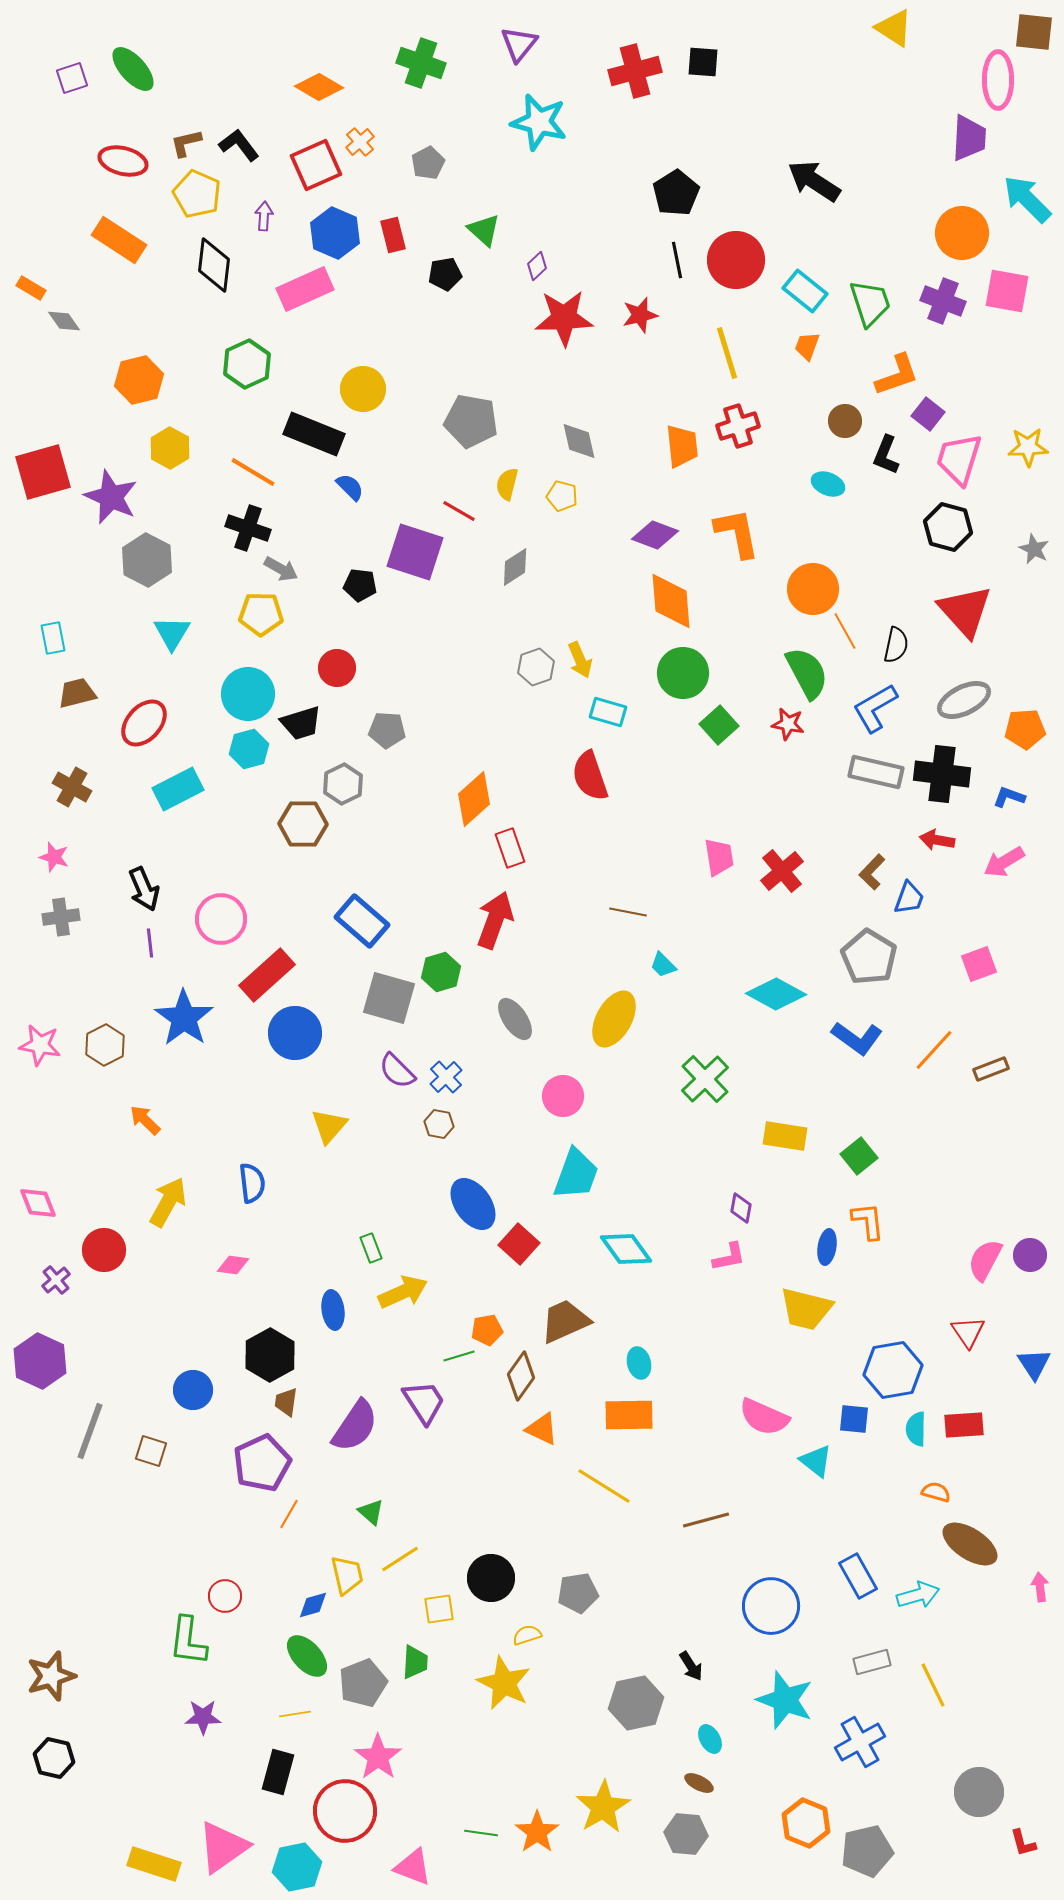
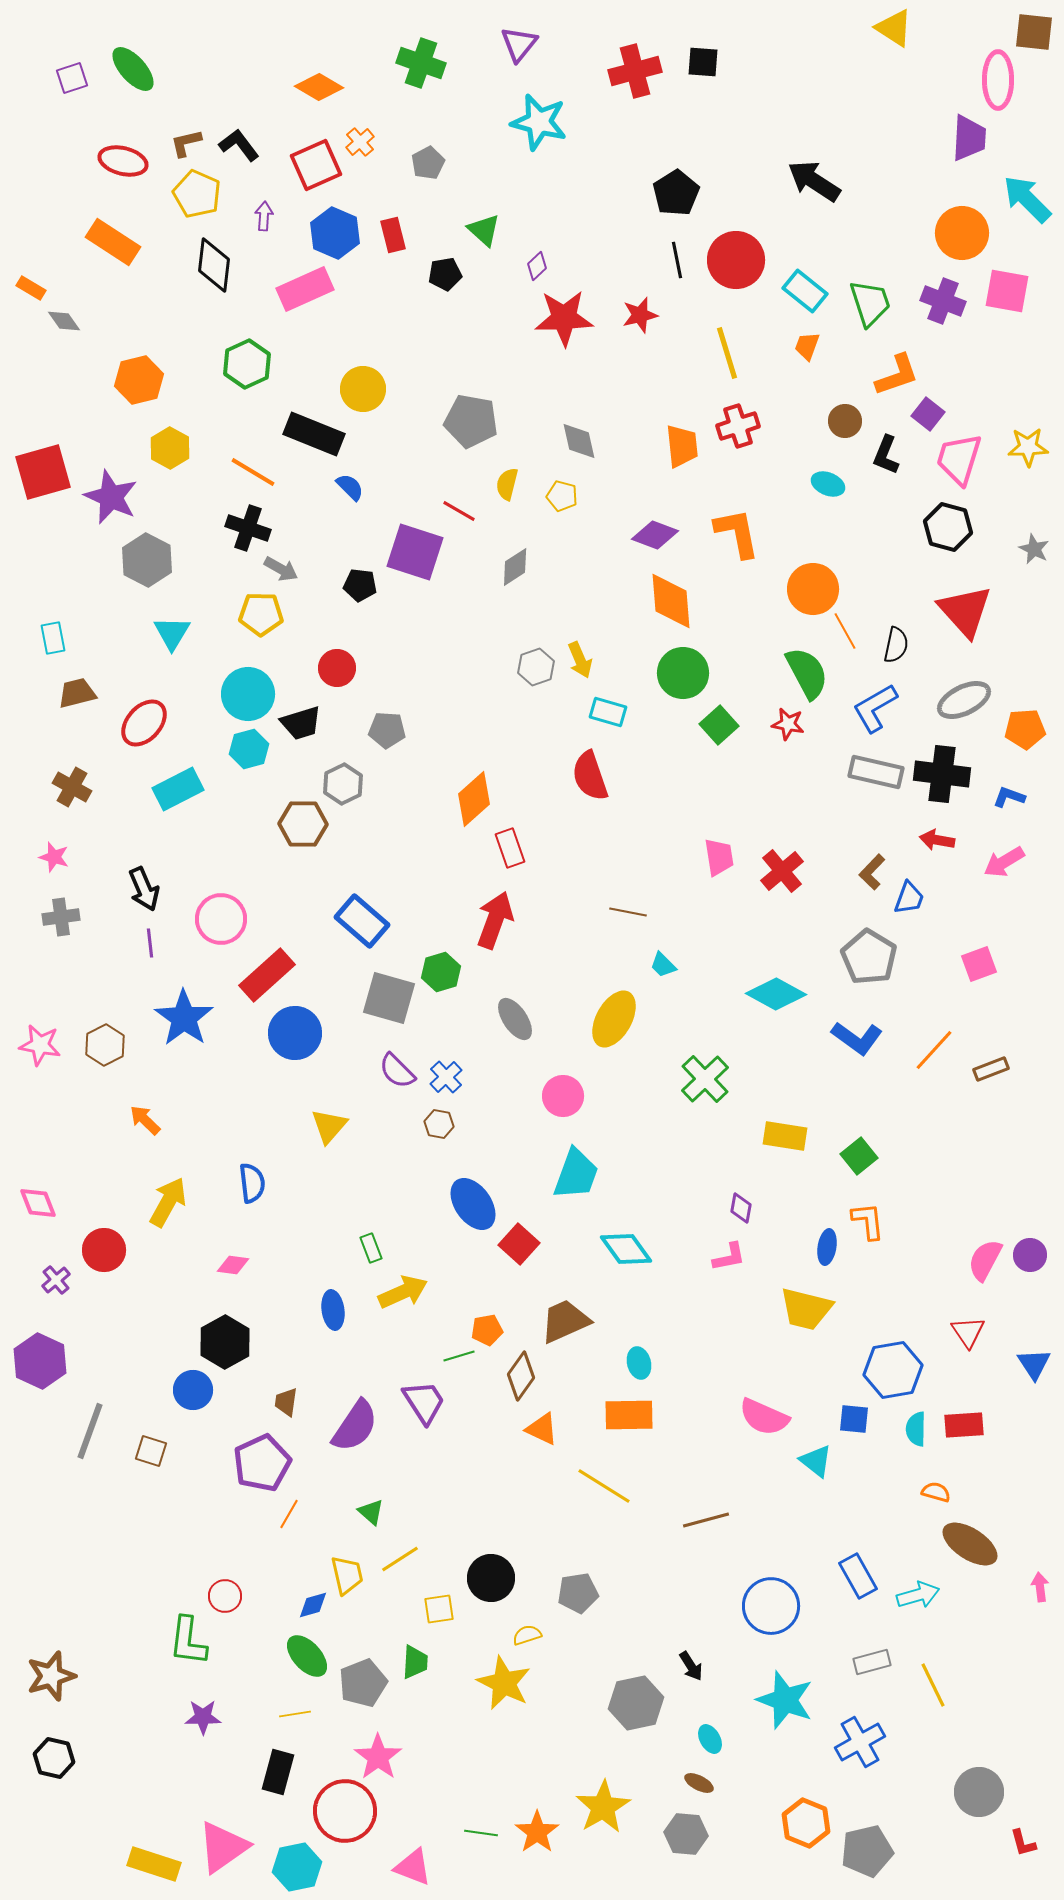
orange rectangle at (119, 240): moved 6 px left, 2 px down
black hexagon at (270, 1355): moved 45 px left, 13 px up
